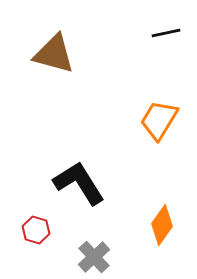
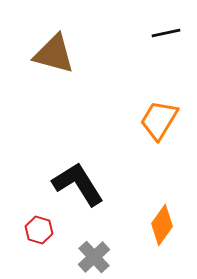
black L-shape: moved 1 px left, 1 px down
red hexagon: moved 3 px right
